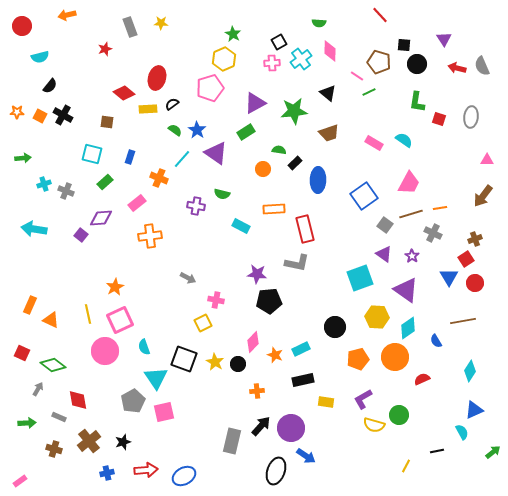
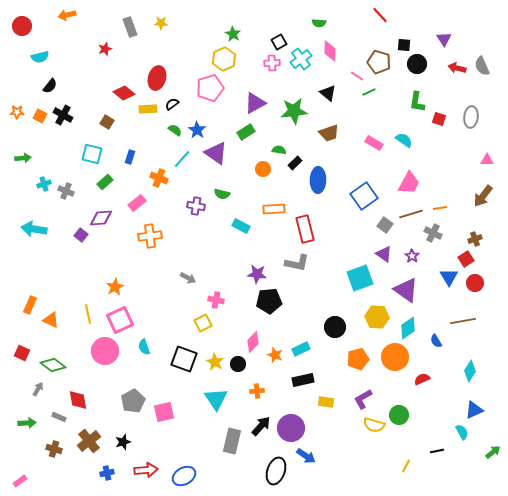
brown square at (107, 122): rotated 24 degrees clockwise
cyan triangle at (156, 378): moved 60 px right, 21 px down
